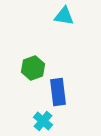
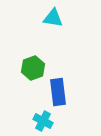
cyan triangle: moved 11 px left, 2 px down
cyan cross: rotated 12 degrees counterclockwise
